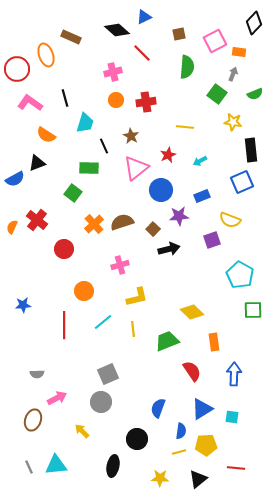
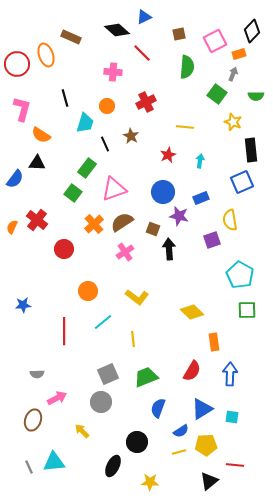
black diamond at (254, 23): moved 2 px left, 8 px down
orange rectangle at (239, 52): moved 2 px down; rotated 24 degrees counterclockwise
red circle at (17, 69): moved 5 px up
pink cross at (113, 72): rotated 18 degrees clockwise
green semicircle at (255, 94): moved 1 px right, 2 px down; rotated 21 degrees clockwise
orange circle at (116, 100): moved 9 px left, 6 px down
red cross at (146, 102): rotated 18 degrees counterclockwise
pink L-shape at (30, 103): moved 8 px left, 6 px down; rotated 70 degrees clockwise
yellow star at (233, 122): rotated 12 degrees clockwise
orange semicircle at (46, 135): moved 5 px left
black line at (104, 146): moved 1 px right, 2 px up
cyan arrow at (200, 161): rotated 128 degrees clockwise
black triangle at (37, 163): rotated 24 degrees clockwise
green rectangle at (89, 168): moved 2 px left; rotated 54 degrees counterclockwise
pink triangle at (136, 168): moved 22 px left, 21 px down; rotated 20 degrees clockwise
blue semicircle at (15, 179): rotated 24 degrees counterclockwise
blue circle at (161, 190): moved 2 px right, 2 px down
blue rectangle at (202, 196): moved 1 px left, 2 px down
purple star at (179, 216): rotated 18 degrees clockwise
yellow semicircle at (230, 220): rotated 60 degrees clockwise
brown semicircle at (122, 222): rotated 15 degrees counterclockwise
brown square at (153, 229): rotated 24 degrees counterclockwise
black arrow at (169, 249): rotated 80 degrees counterclockwise
pink cross at (120, 265): moved 5 px right, 13 px up; rotated 18 degrees counterclockwise
orange circle at (84, 291): moved 4 px right
yellow L-shape at (137, 297): rotated 50 degrees clockwise
green square at (253, 310): moved 6 px left
red line at (64, 325): moved 6 px down
yellow line at (133, 329): moved 10 px down
green trapezoid at (167, 341): moved 21 px left, 36 px down
red semicircle at (192, 371): rotated 65 degrees clockwise
blue arrow at (234, 374): moved 4 px left
blue semicircle at (181, 431): rotated 49 degrees clockwise
black circle at (137, 439): moved 3 px down
cyan triangle at (56, 465): moved 2 px left, 3 px up
black ellipse at (113, 466): rotated 15 degrees clockwise
red line at (236, 468): moved 1 px left, 3 px up
yellow star at (160, 478): moved 10 px left, 4 px down
black triangle at (198, 479): moved 11 px right, 2 px down
